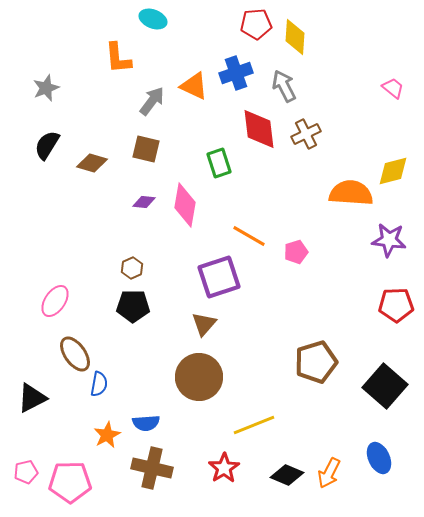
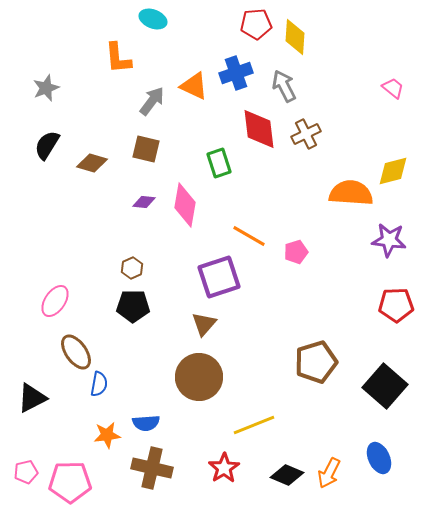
brown ellipse at (75, 354): moved 1 px right, 2 px up
orange star at (107, 435): rotated 20 degrees clockwise
